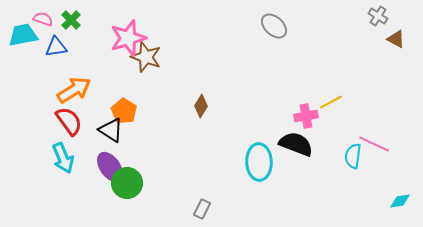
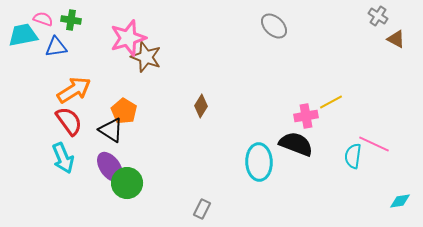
green cross: rotated 36 degrees counterclockwise
